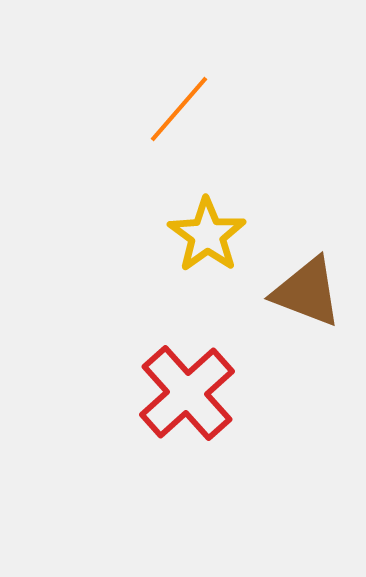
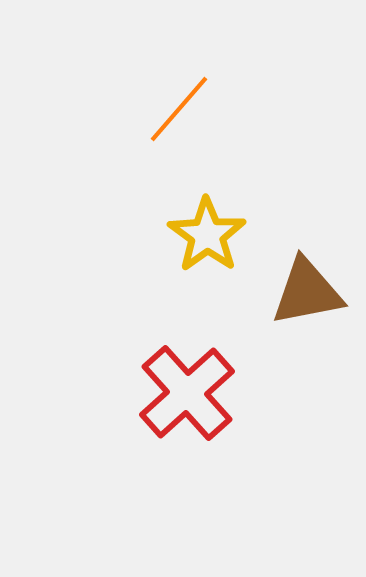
brown triangle: rotated 32 degrees counterclockwise
